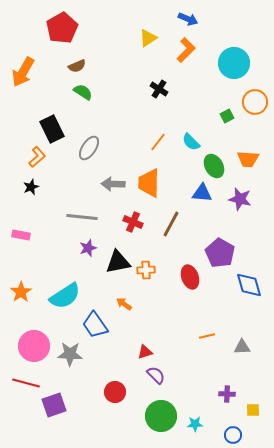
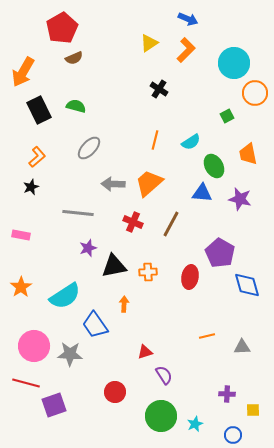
yellow triangle at (148, 38): moved 1 px right, 5 px down
brown semicircle at (77, 66): moved 3 px left, 8 px up
green semicircle at (83, 92): moved 7 px left, 14 px down; rotated 18 degrees counterclockwise
orange circle at (255, 102): moved 9 px up
black rectangle at (52, 129): moved 13 px left, 19 px up
orange line at (158, 142): moved 3 px left, 2 px up; rotated 24 degrees counterclockwise
cyan semicircle at (191, 142): rotated 78 degrees counterclockwise
gray ellipse at (89, 148): rotated 10 degrees clockwise
orange trapezoid at (248, 159): moved 5 px up; rotated 75 degrees clockwise
orange trapezoid at (149, 183): rotated 48 degrees clockwise
gray line at (82, 217): moved 4 px left, 4 px up
black triangle at (118, 262): moved 4 px left, 4 px down
orange cross at (146, 270): moved 2 px right, 2 px down
red ellipse at (190, 277): rotated 30 degrees clockwise
blue diamond at (249, 285): moved 2 px left
orange star at (21, 292): moved 5 px up
orange arrow at (124, 304): rotated 56 degrees clockwise
purple semicircle at (156, 375): moved 8 px right; rotated 12 degrees clockwise
cyan star at (195, 424): rotated 21 degrees counterclockwise
